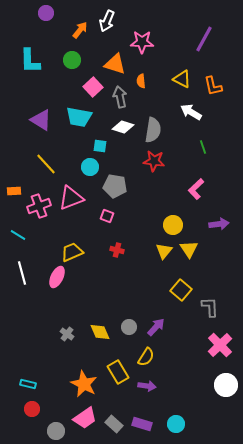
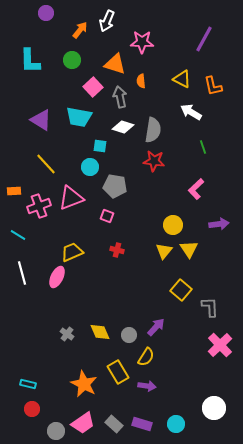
gray circle at (129, 327): moved 8 px down
white circle at (226, 385): moved 12 px left, 23 px down
pink trapezoid at (85, 418): moved 2 px left, 5 px down
